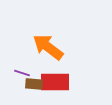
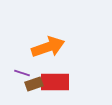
orange arrow: rotated 124 degrees clockwise
brown rectangle: rotated 24 degrees counterclockwise
